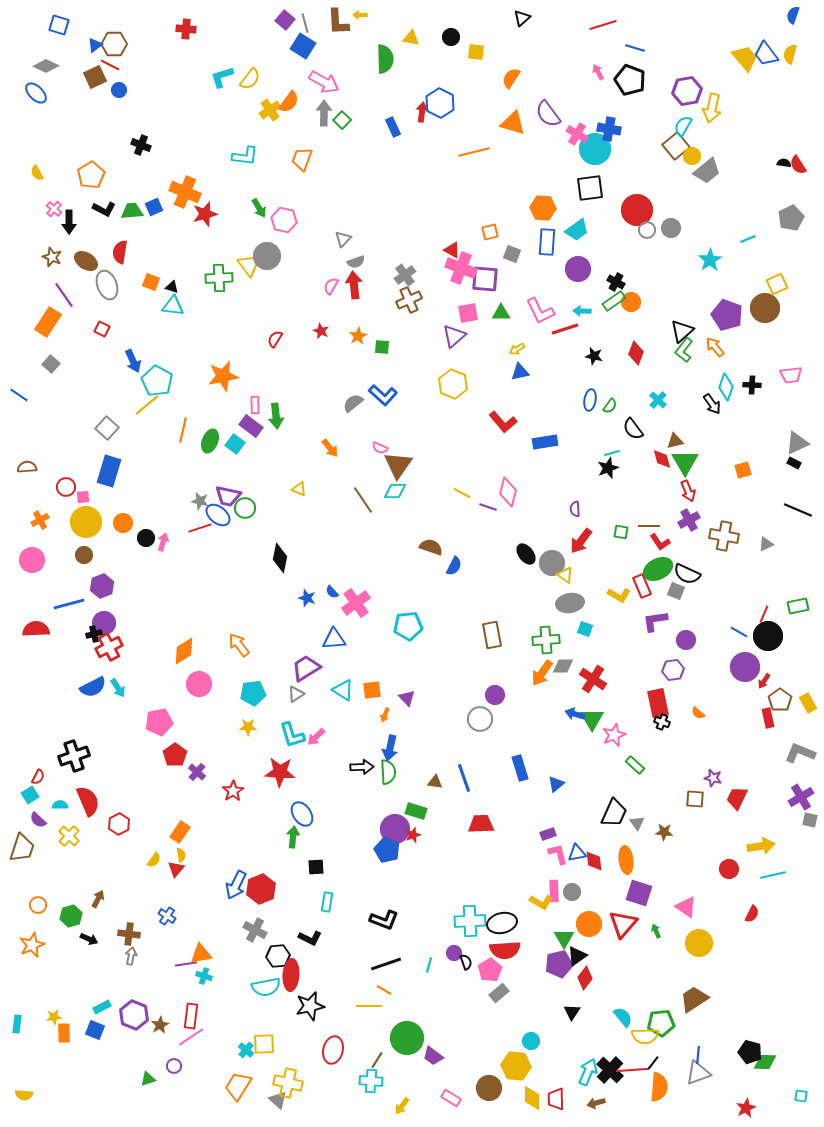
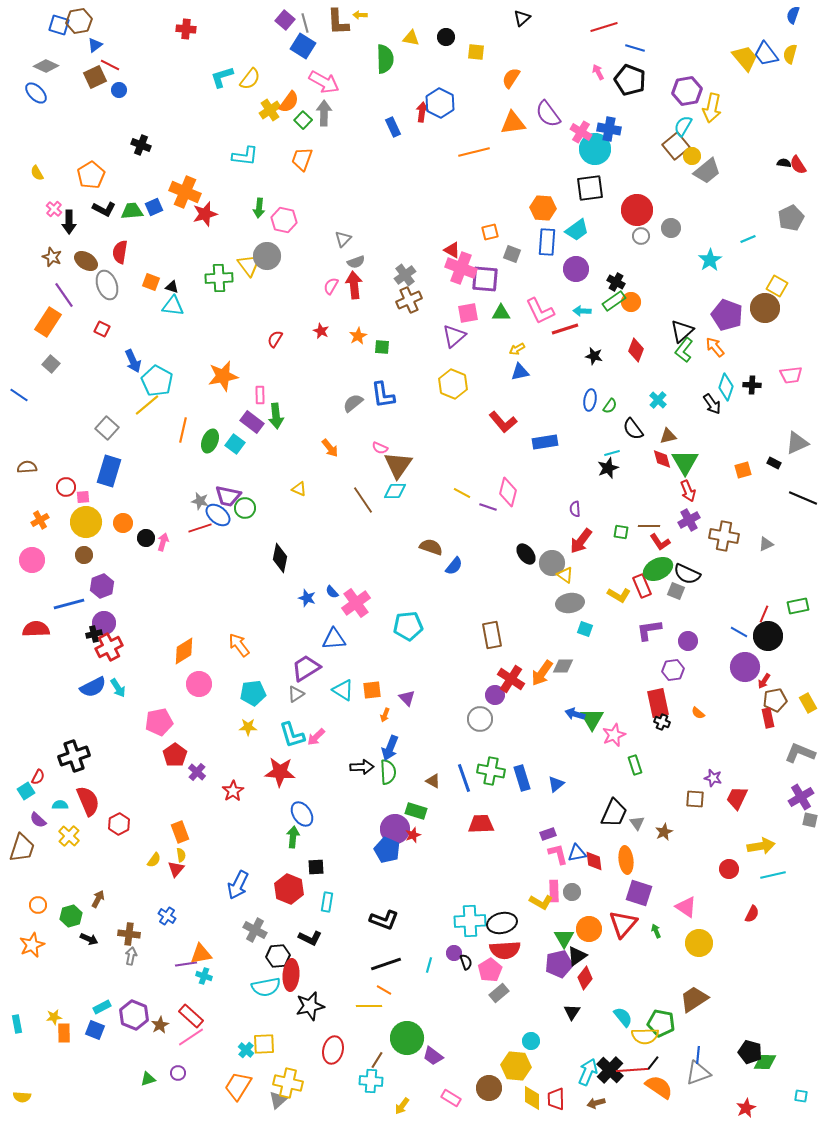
red line at (603, 25): moved 1 px right, 2 px down
black circle at (451, 37): moved 5 px left
brown hexagon at (114, 44): moved 35 px left, 23 px up; rotated 10 degrees counterclockwise
green square at (342, 120): moved 39 px left
orange triangle at (513, 123): rotated 24 degrees counterclockwise
pink cross at (577, 134): moved 4 px right, 2 px up
green arrow at (259, 208): rotated 36 degrees clockwise
gray circle at (647, 230): moved 6 px left, 6 px down
purple circle at (578, 269): moved 2 px left
yellow square at (777, 284): moved 2 px down; rotated 35 degrees counterclockwise
red diamond at (636, 353): moved 3 px up
blue L-shape at (383, 395): rotated 40 degrees clockwise
pink rectangle at (255, 405): moved 5 px right, 10 px up
purple rectangle at (251, 426): moved 1 px right, 4 px up
brown triangle at (675, 441): moved 7 px left, 5 px up
black rectangle at (794, 463): moved 20 px left
black line at (798, 510): moved 5 px right, 12 px up
blue semicircle at (454, 566): rotated 12 degrees clockwise
purple L-shape at (655, 621): moved 6 px left, 9 px down
green cross at (546, 640): moved 55 px left, 131 px down; rotated 16 degrees clockwise
purple circle at (686, 640): moved 2 px right, 1 px down
red cross at (593, 679): moved 82 px left
brown pentagon at (780, 700): moved 5 px left; rotated 25 degrees clockwise
blue arrow at (390, 748): rotated 10 degrees clockwise
green rectangle at (635, 765): rotated 30 degrees clockwise
blue rectangle at (520, 768): moved 2 px right, 10 px down
brown triangle at (435, 782): moved 2 px left, 1 px up; rotated 21 degrees clockwise
cyan square at (30, 795): moved 4 px left, 4 px up
orange rectangle at (180, 832): rotated 55 degrees counterclockwise
brown star at (664, 832): rotated 30 degrees counterclockwise
blue arrow at (236, 885): moved 2 px right
red hexagon at (261, 889): moved 28 px right; rotated 16 degrees counterclockwise
orange circle at (589, 924): moved 5 px down
red rectangle at (191, 1016): rotated 55 degrees counterclockwise
green pentagon at (661, 1023): rotated 16 degrees clockwise
cyan rectangle at (17, 1024): rotated 18 degrees counterclockwise
purple circle at (174, 1066): moved 4 px right, 7 px down
orange semicircle at (659, 1087): rotated 60 degrees counterclockwise
yellow semicircle at (24, 1095): moved 2 px left, 2 px down
gray triangle at (278, 1100): rotated 36 degrees clockwise
